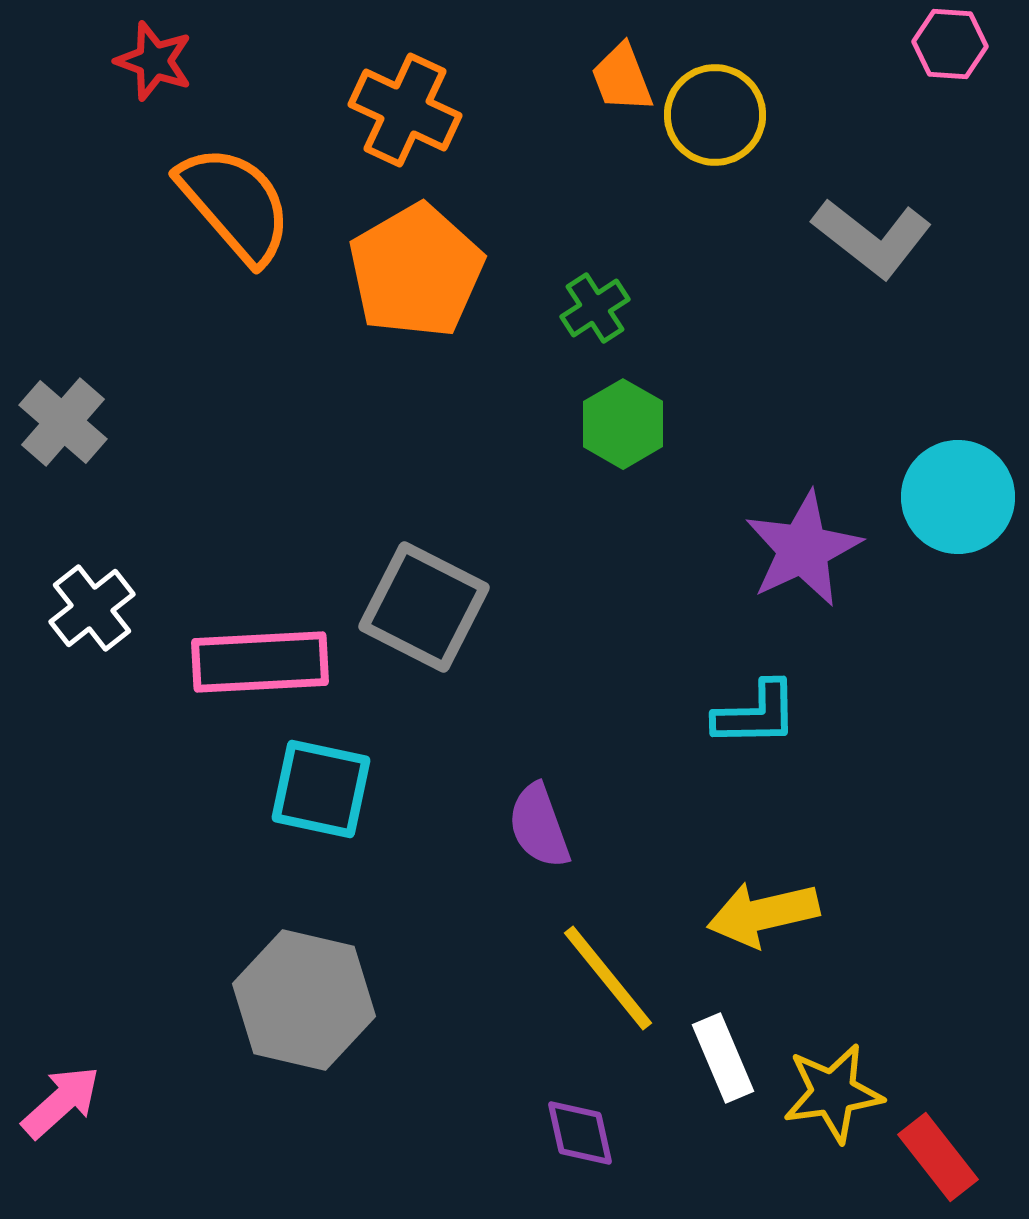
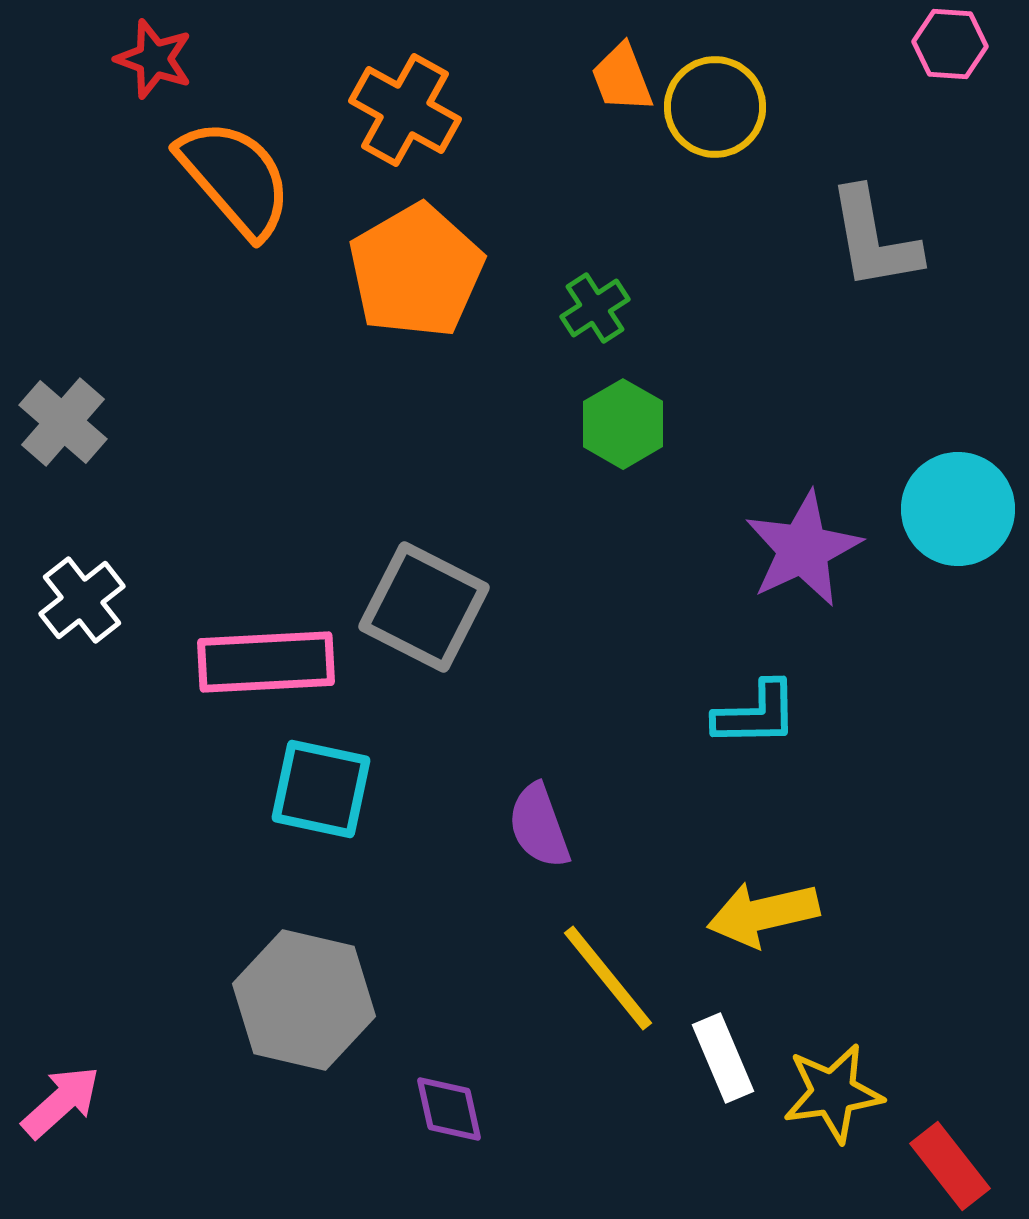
red star: moved 2 px up
orange cross: rotated 4 degrees clockwise
yellow circle: moved 8 px up
orange semicircle: moved 26 px up
gray L-shape: moved 2 px right, 1 px down; rotated 42 degrees clockwise
cyan circle: moved 12 px down
white cross: moved 10 px left, 8 px up
pink rectangle: moved 6 px right
purple diamond: moved 131 px left, 24 px up
red rectangle: moved 12 px right, 9 px down
